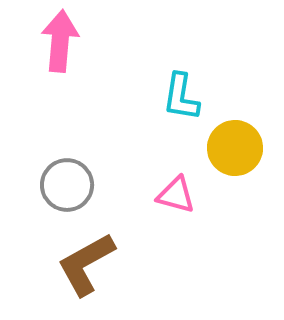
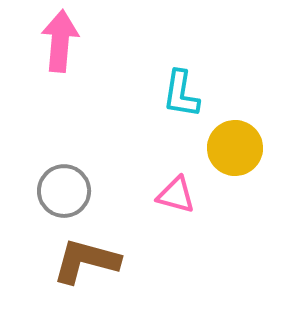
cyan L-shape: moved 3 px up
gray circle: moved 3 px left, 6 px down
brown L-shape: moved 3 px up; rotated 44 degrees clockwise
